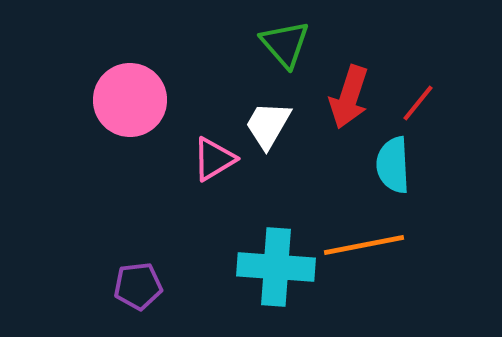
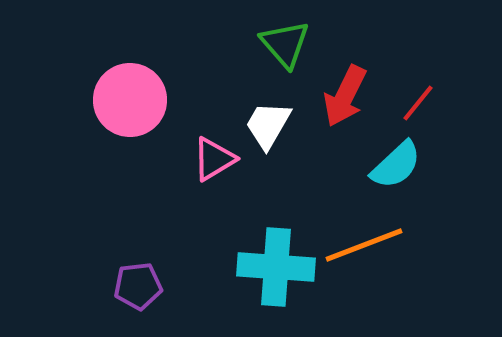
red arrow: moved 4 px left, 1 px up; rotated 8 degrees clockwise
cyan semicircle: moved 3 px right; rotated 130 degrees counterclockwise
orange line: rotated 10 degrees counterclockwise
